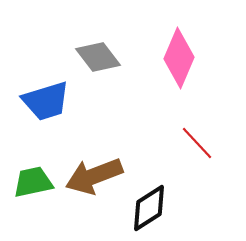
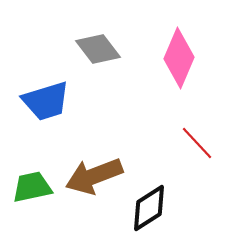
gray diamond: moved 8 px up
green trapezoid: moved 1 px left, 5 px down
